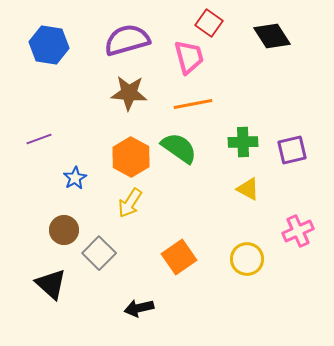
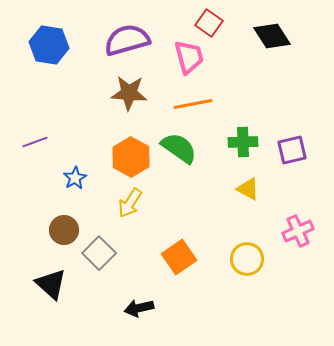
purple line: moved 4 px left, 3 px down
